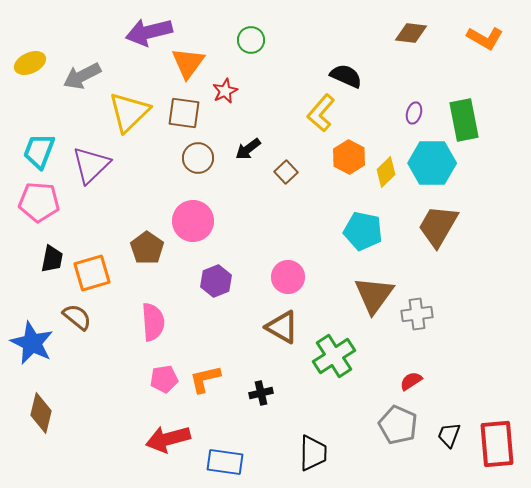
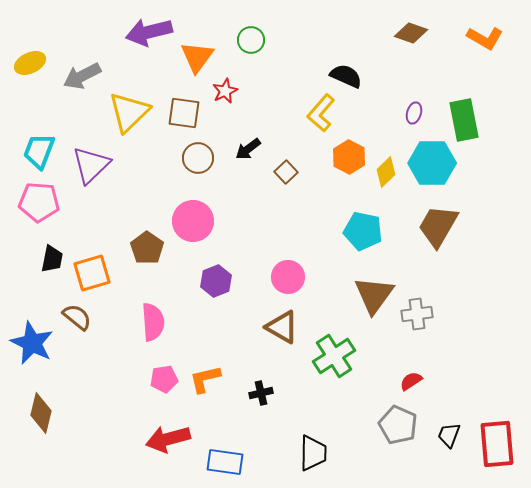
brown diamond at (411, 33): rotated 12 degrees clockwise
orange triangle at (188, 63): moved 9 px right, 6 px up
